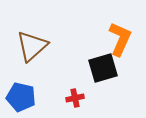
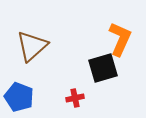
blue pentagon: moved 2 px left; rotated 8 degrees clockwise
